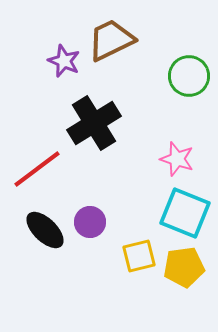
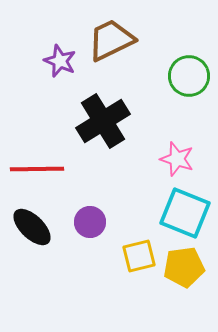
purple star: moved 4 px left
black cross: moved 9 px right, 2 px up
red line: rotated 36 degrees clockwise
black ellipse: moved 13 px left, 3 px up
